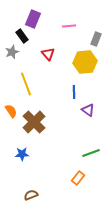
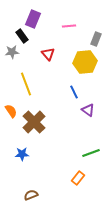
gray star: rotated 16 degrees clockwise
blue line: rotated 24 degrees counterclockwise
